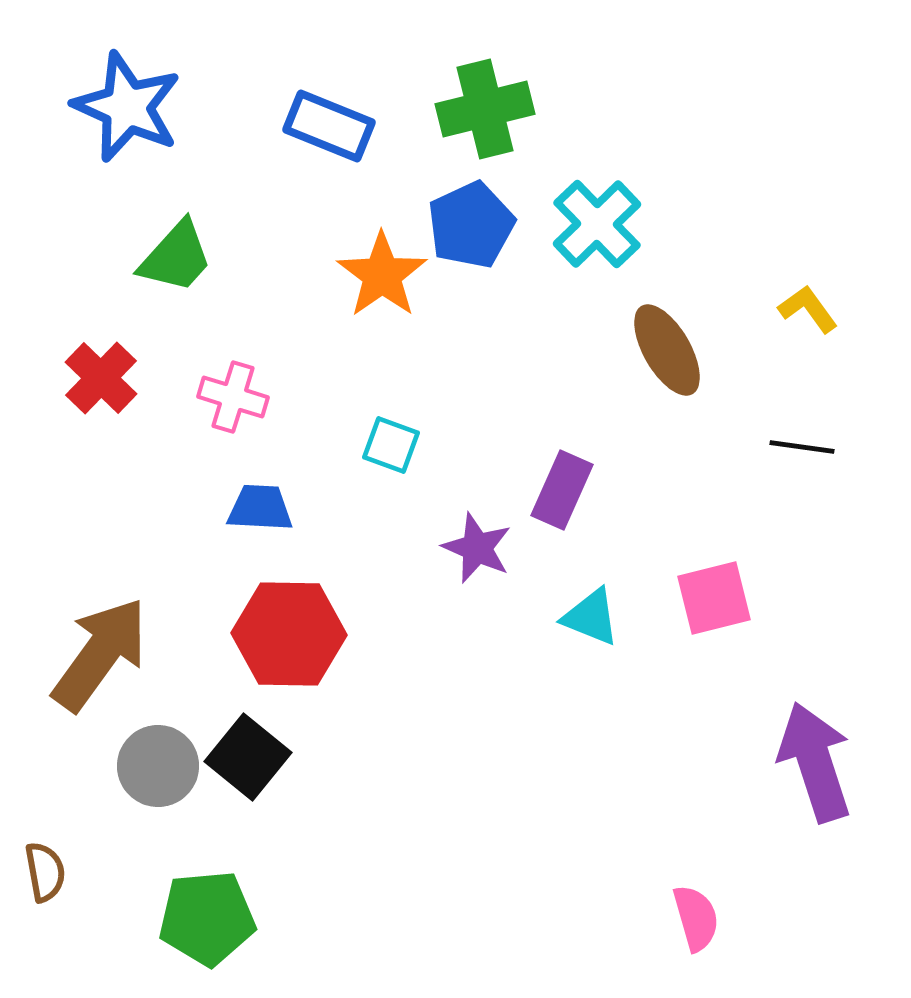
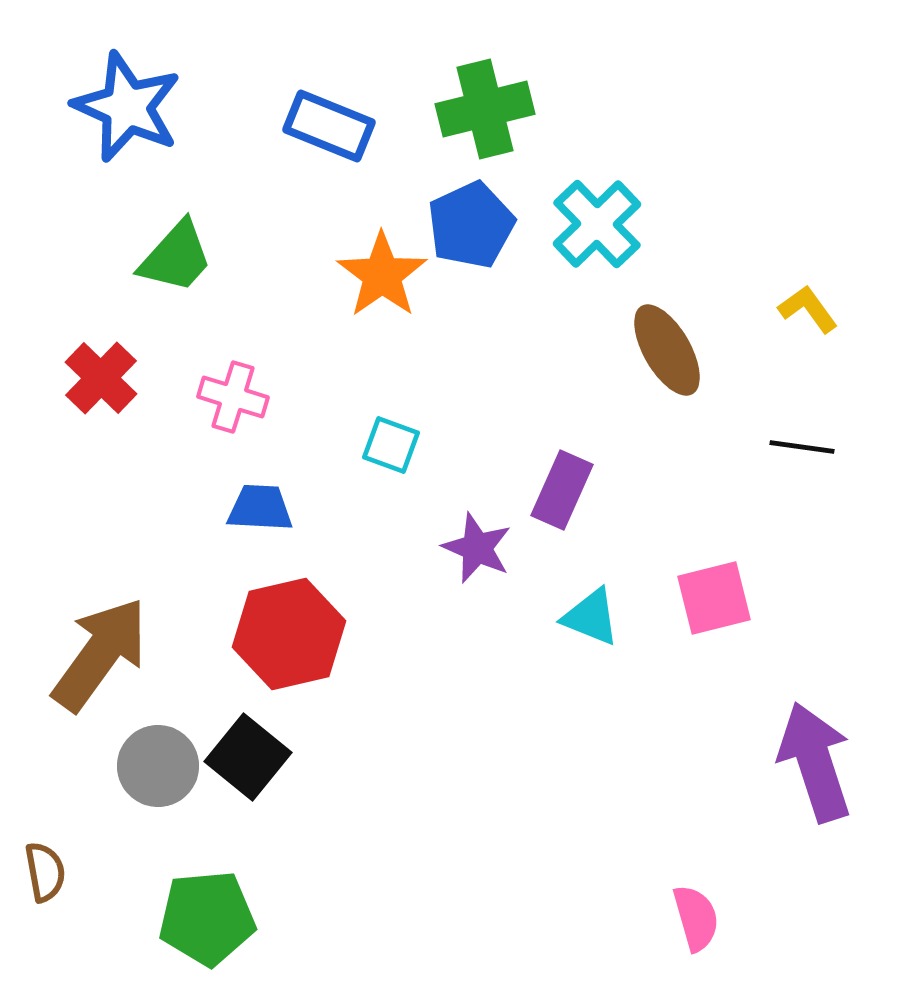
red hexagon: rotated 14 degrees counterclockwise
